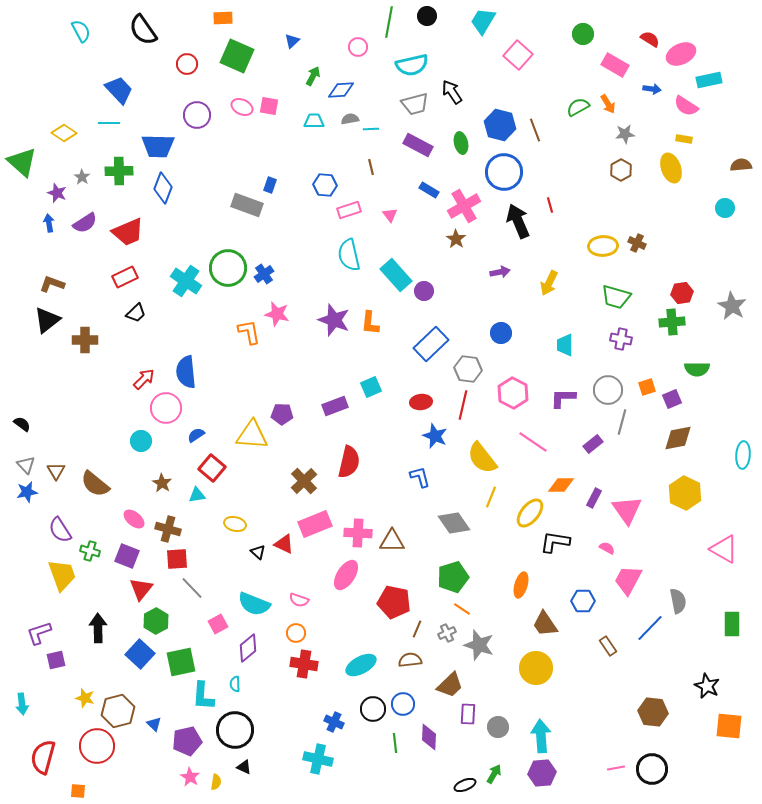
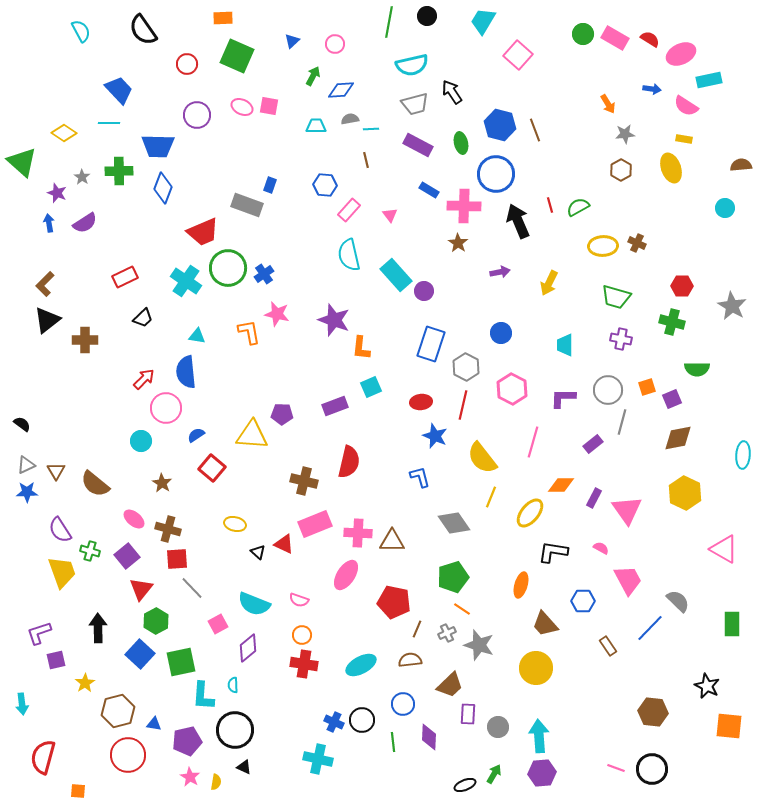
pink circle at (358, 47): moved 23 px left, 3 px up
pink rectangle at (615, 65): moved 27 px up
green semicircle at (578, 107): moved 100 px down
cyan trapezoid at (314, 121): moved 2 px right, 5 px down
brown line at (371, 167): moved 5 px left, 7 px up
blue circle at (504, 172): moved 8 px left, 2 px down
pink cross at (464, 206): rotated 32 degrees clockwise
pink rectangle at (349, 210): rotated 30 degrees counterclockwise
red trapezoid at (128, 232): moved 75 px right
brown star at (456, 239): moved 2 px right, 4 px down
brown L-shape at (52, 284): moved 7 px left; rotated 65 degrees counterclockwise
red hexagon at (682, 293): moved 7 px up; rotated 10 degrees clockwise
black trapezoid at (136, 313): moved 7 px right, 5 px down
green cross at (672, 322): rotated 20 degrees clockwise
orange L-shape at (370, 323): moved 9 px left, 25 px down
blue rectangle at (431, 344): rotated 28 degrees counterclockwise
gray hexagon at (468, 369): moved 2 px left, 2 px up; rotated 20 degrees clockwise
pink hexagon at (513, 393): moved 1 px left, 4 px up
pink line at (533, 442): rotated 72 degrees clockwise
gray triangle at (26, 465): rotated 48 degrees clockwise
brown cross at (304, 481): rotated 32 degrees counterclockwise
blue star at (27, 492): rotated 10 degrees clockwise
cyan triangle at (197, 495): moved 159 px up; rotated 18 degrees clockwise
black L-shape at (555, 542): moved 2 px left, 10 px down
pink semicircle at (607, 548): moved 6 px left
purple square at (127, 556): rotated 30 degrees clockwise
yellow trapezoid at (62, 575): moved 3 px up
pink trapezoid at (628, 580): rotated 124 degrees clockwise
gray semicircle at (678, 601): rotated 35 degrees counterclockwise
brown trapezoid at (545, 624): rotated 8 degrees counterclockwise
orange circle at (296, 633): moved 6 px right, 2 px down
cyan semicircle at (235, 684): moved 2 px left, 1 px down
yellow star at (85, 698): moved 15 px up; rotated 24 degrees clockwise
black circle at (373, 709): moved 11 px left, 11 px down
blue triangle at (154, 724): rotated 35 degrees counterclockwise
cyan arrow at (541, 736): moved 2 px left
green line at (395, 743): moved 2 px left, 1 px up
red circle at (97, 746): moved 31 px right, 9 px down
pink line at (616, 768): rotated 30 degrees clockwise
